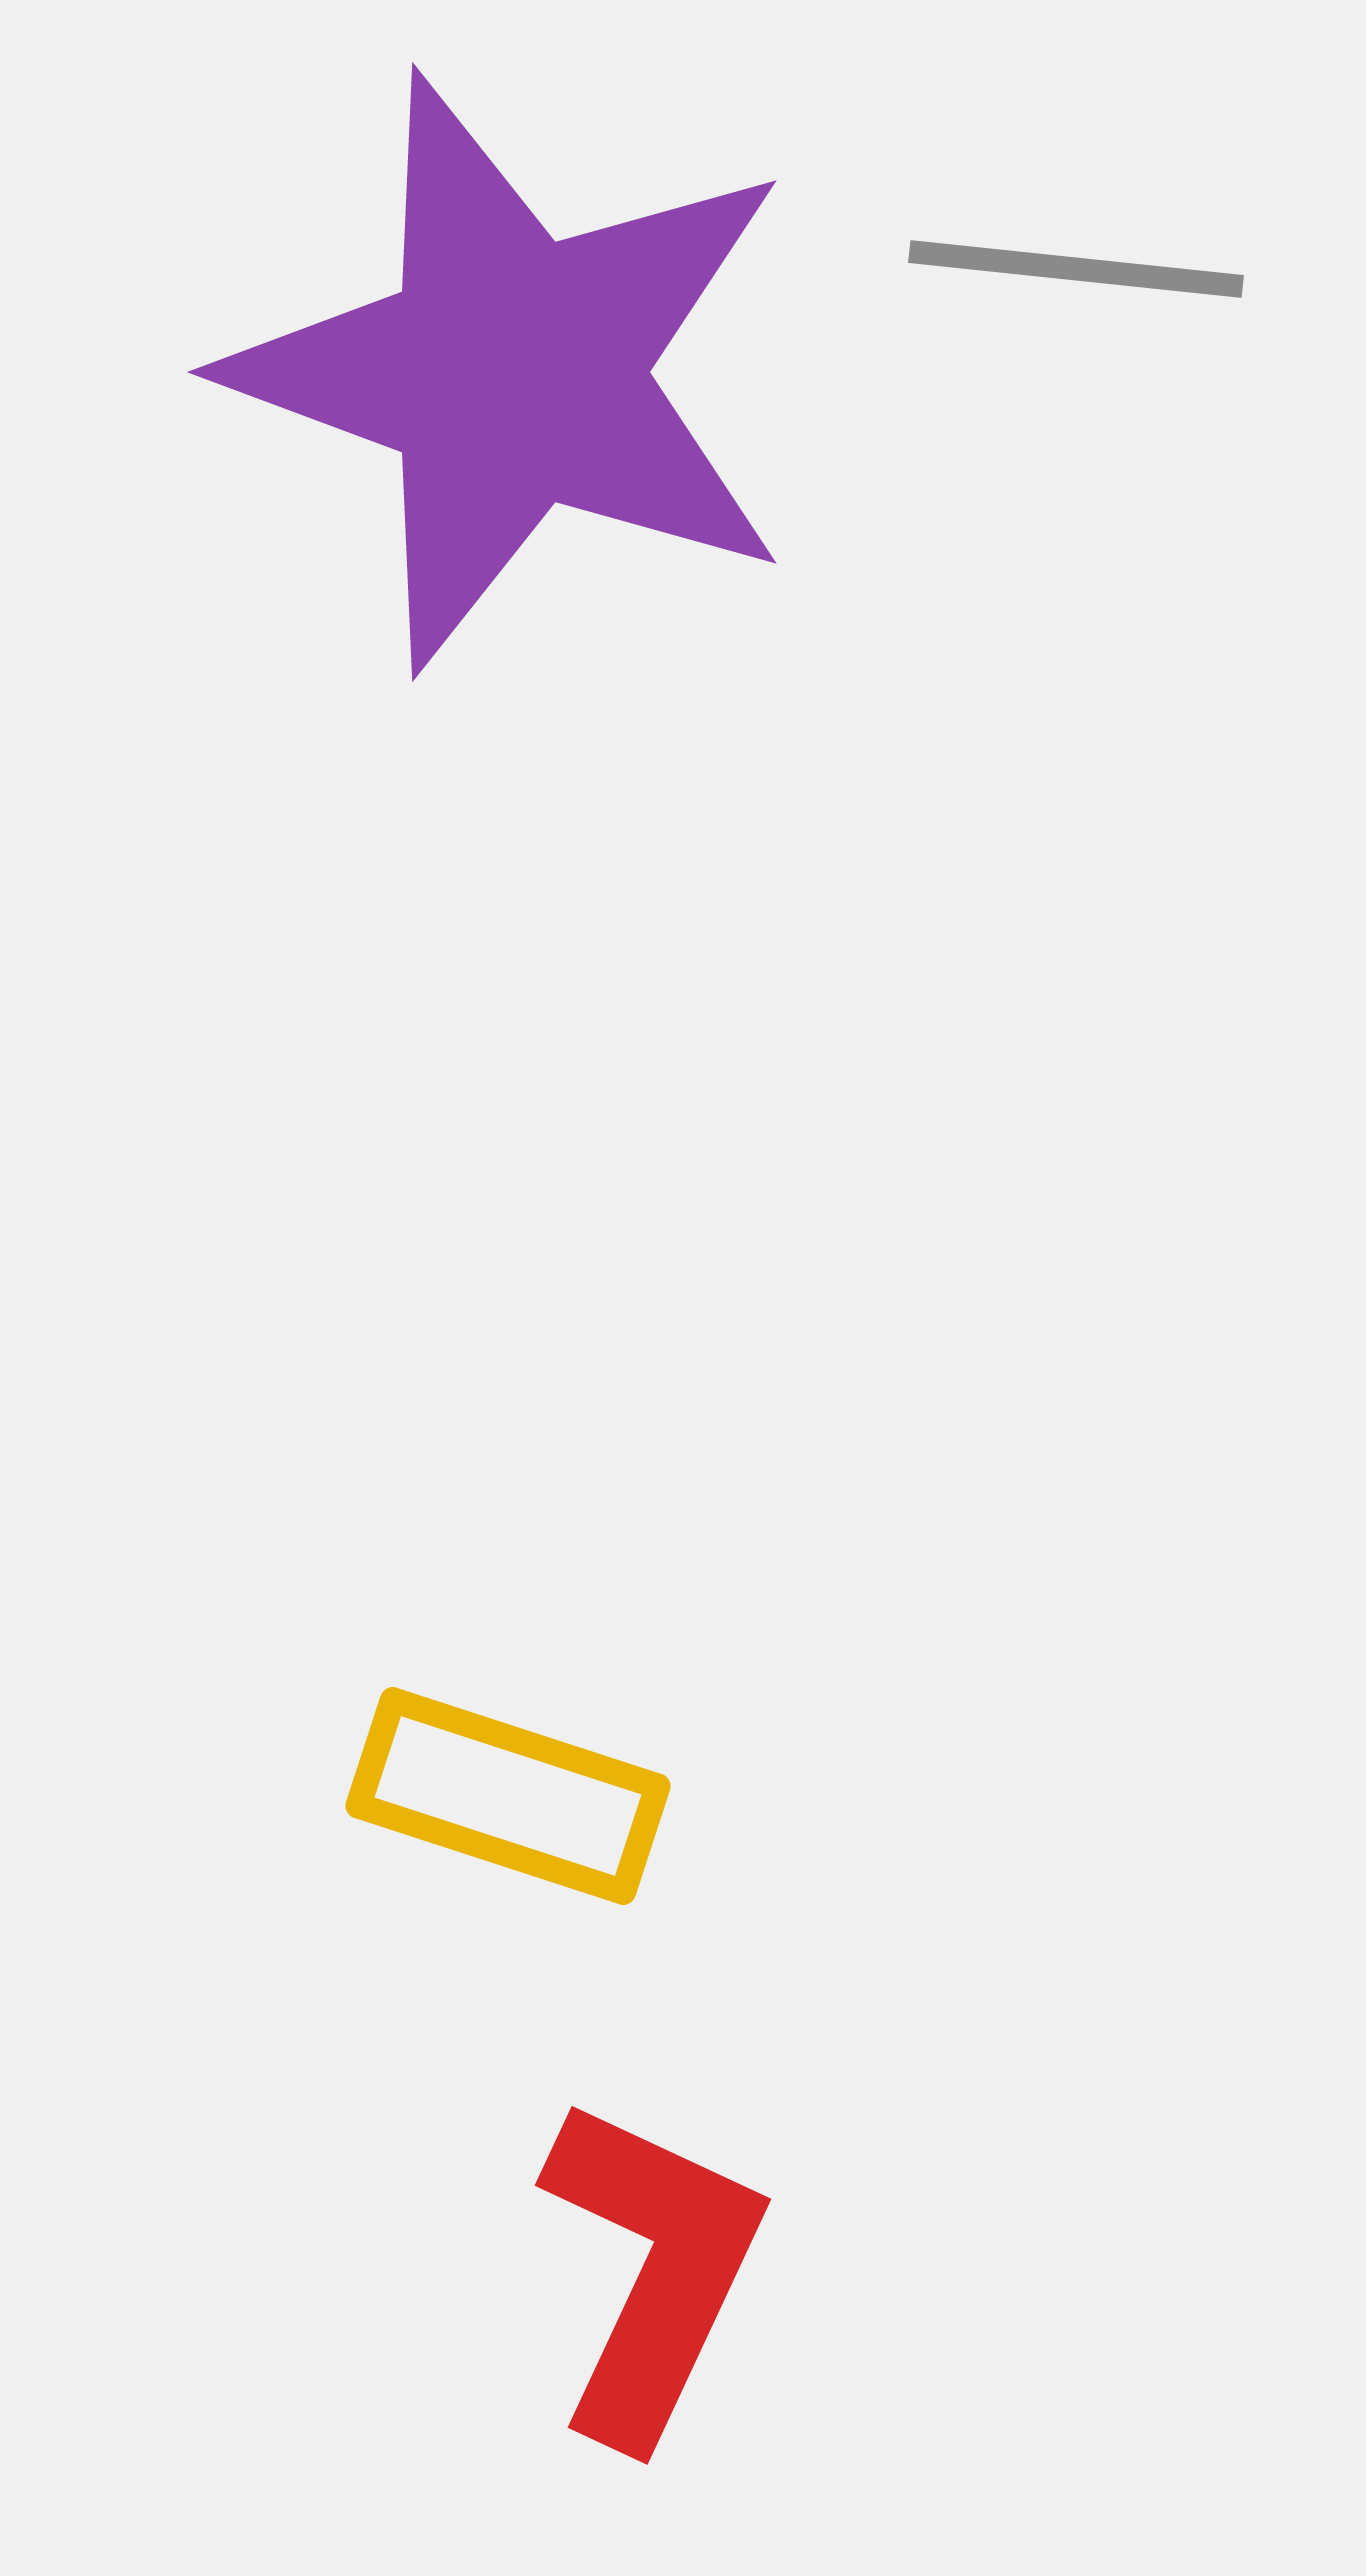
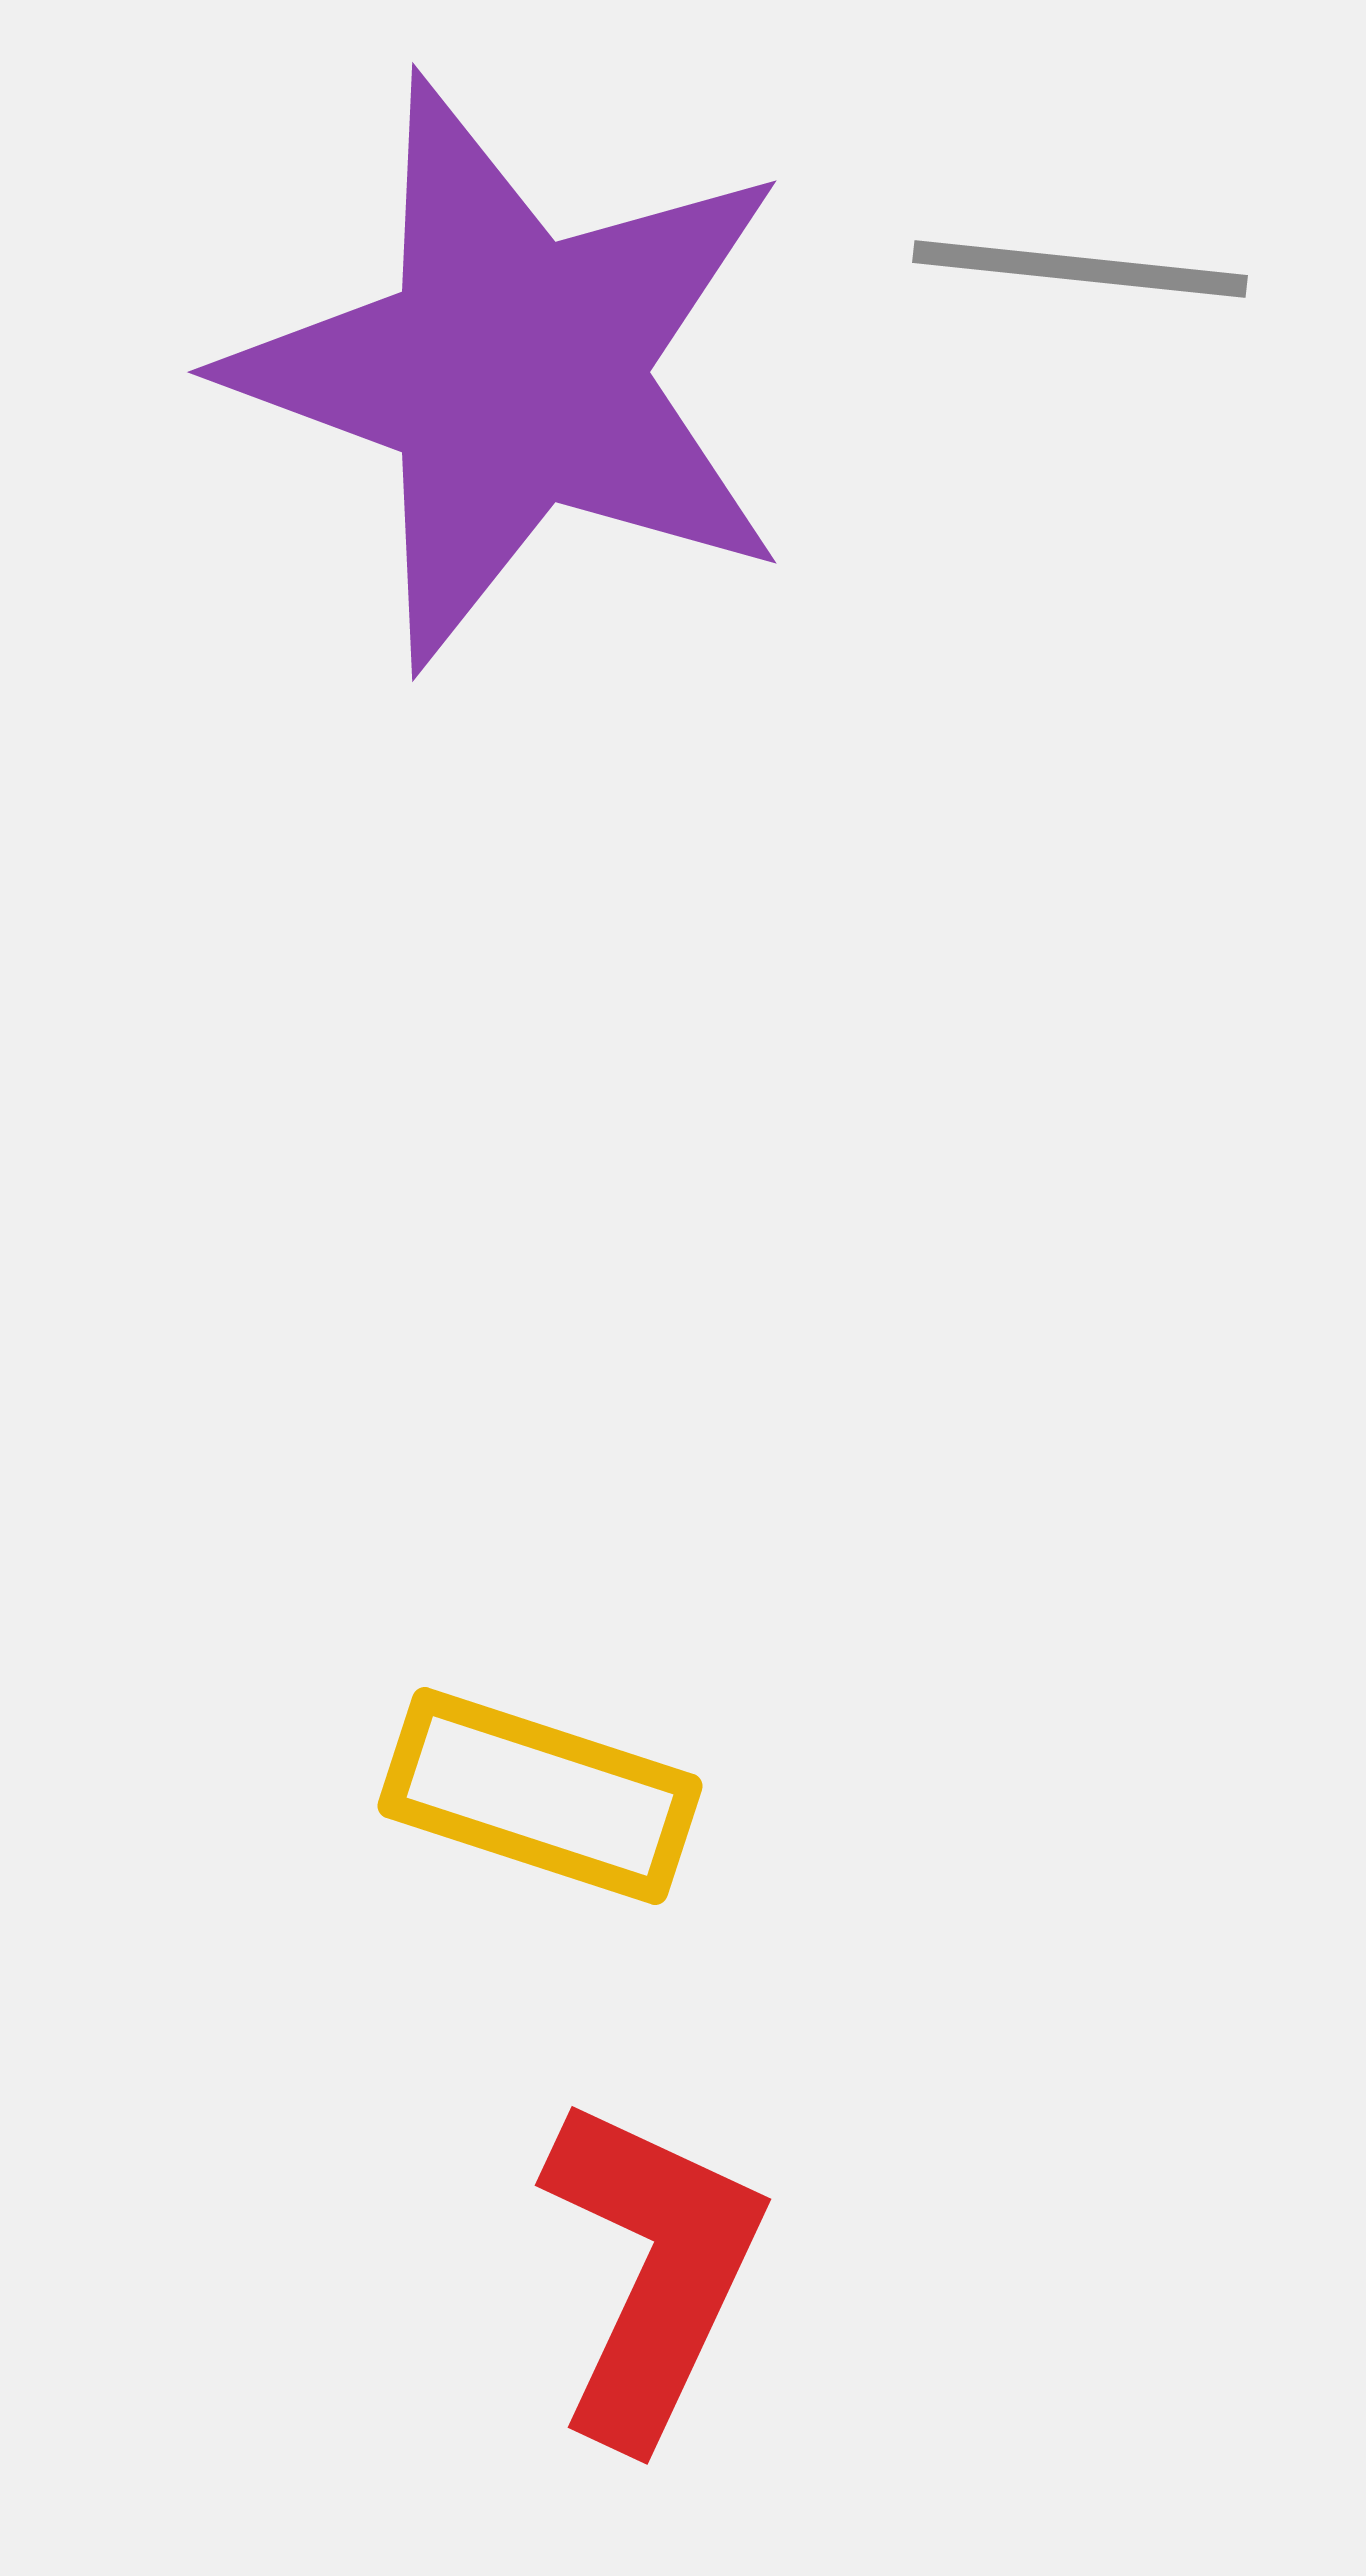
gray line: moved 4 px right
yellow rectangle: moved 32 px right
